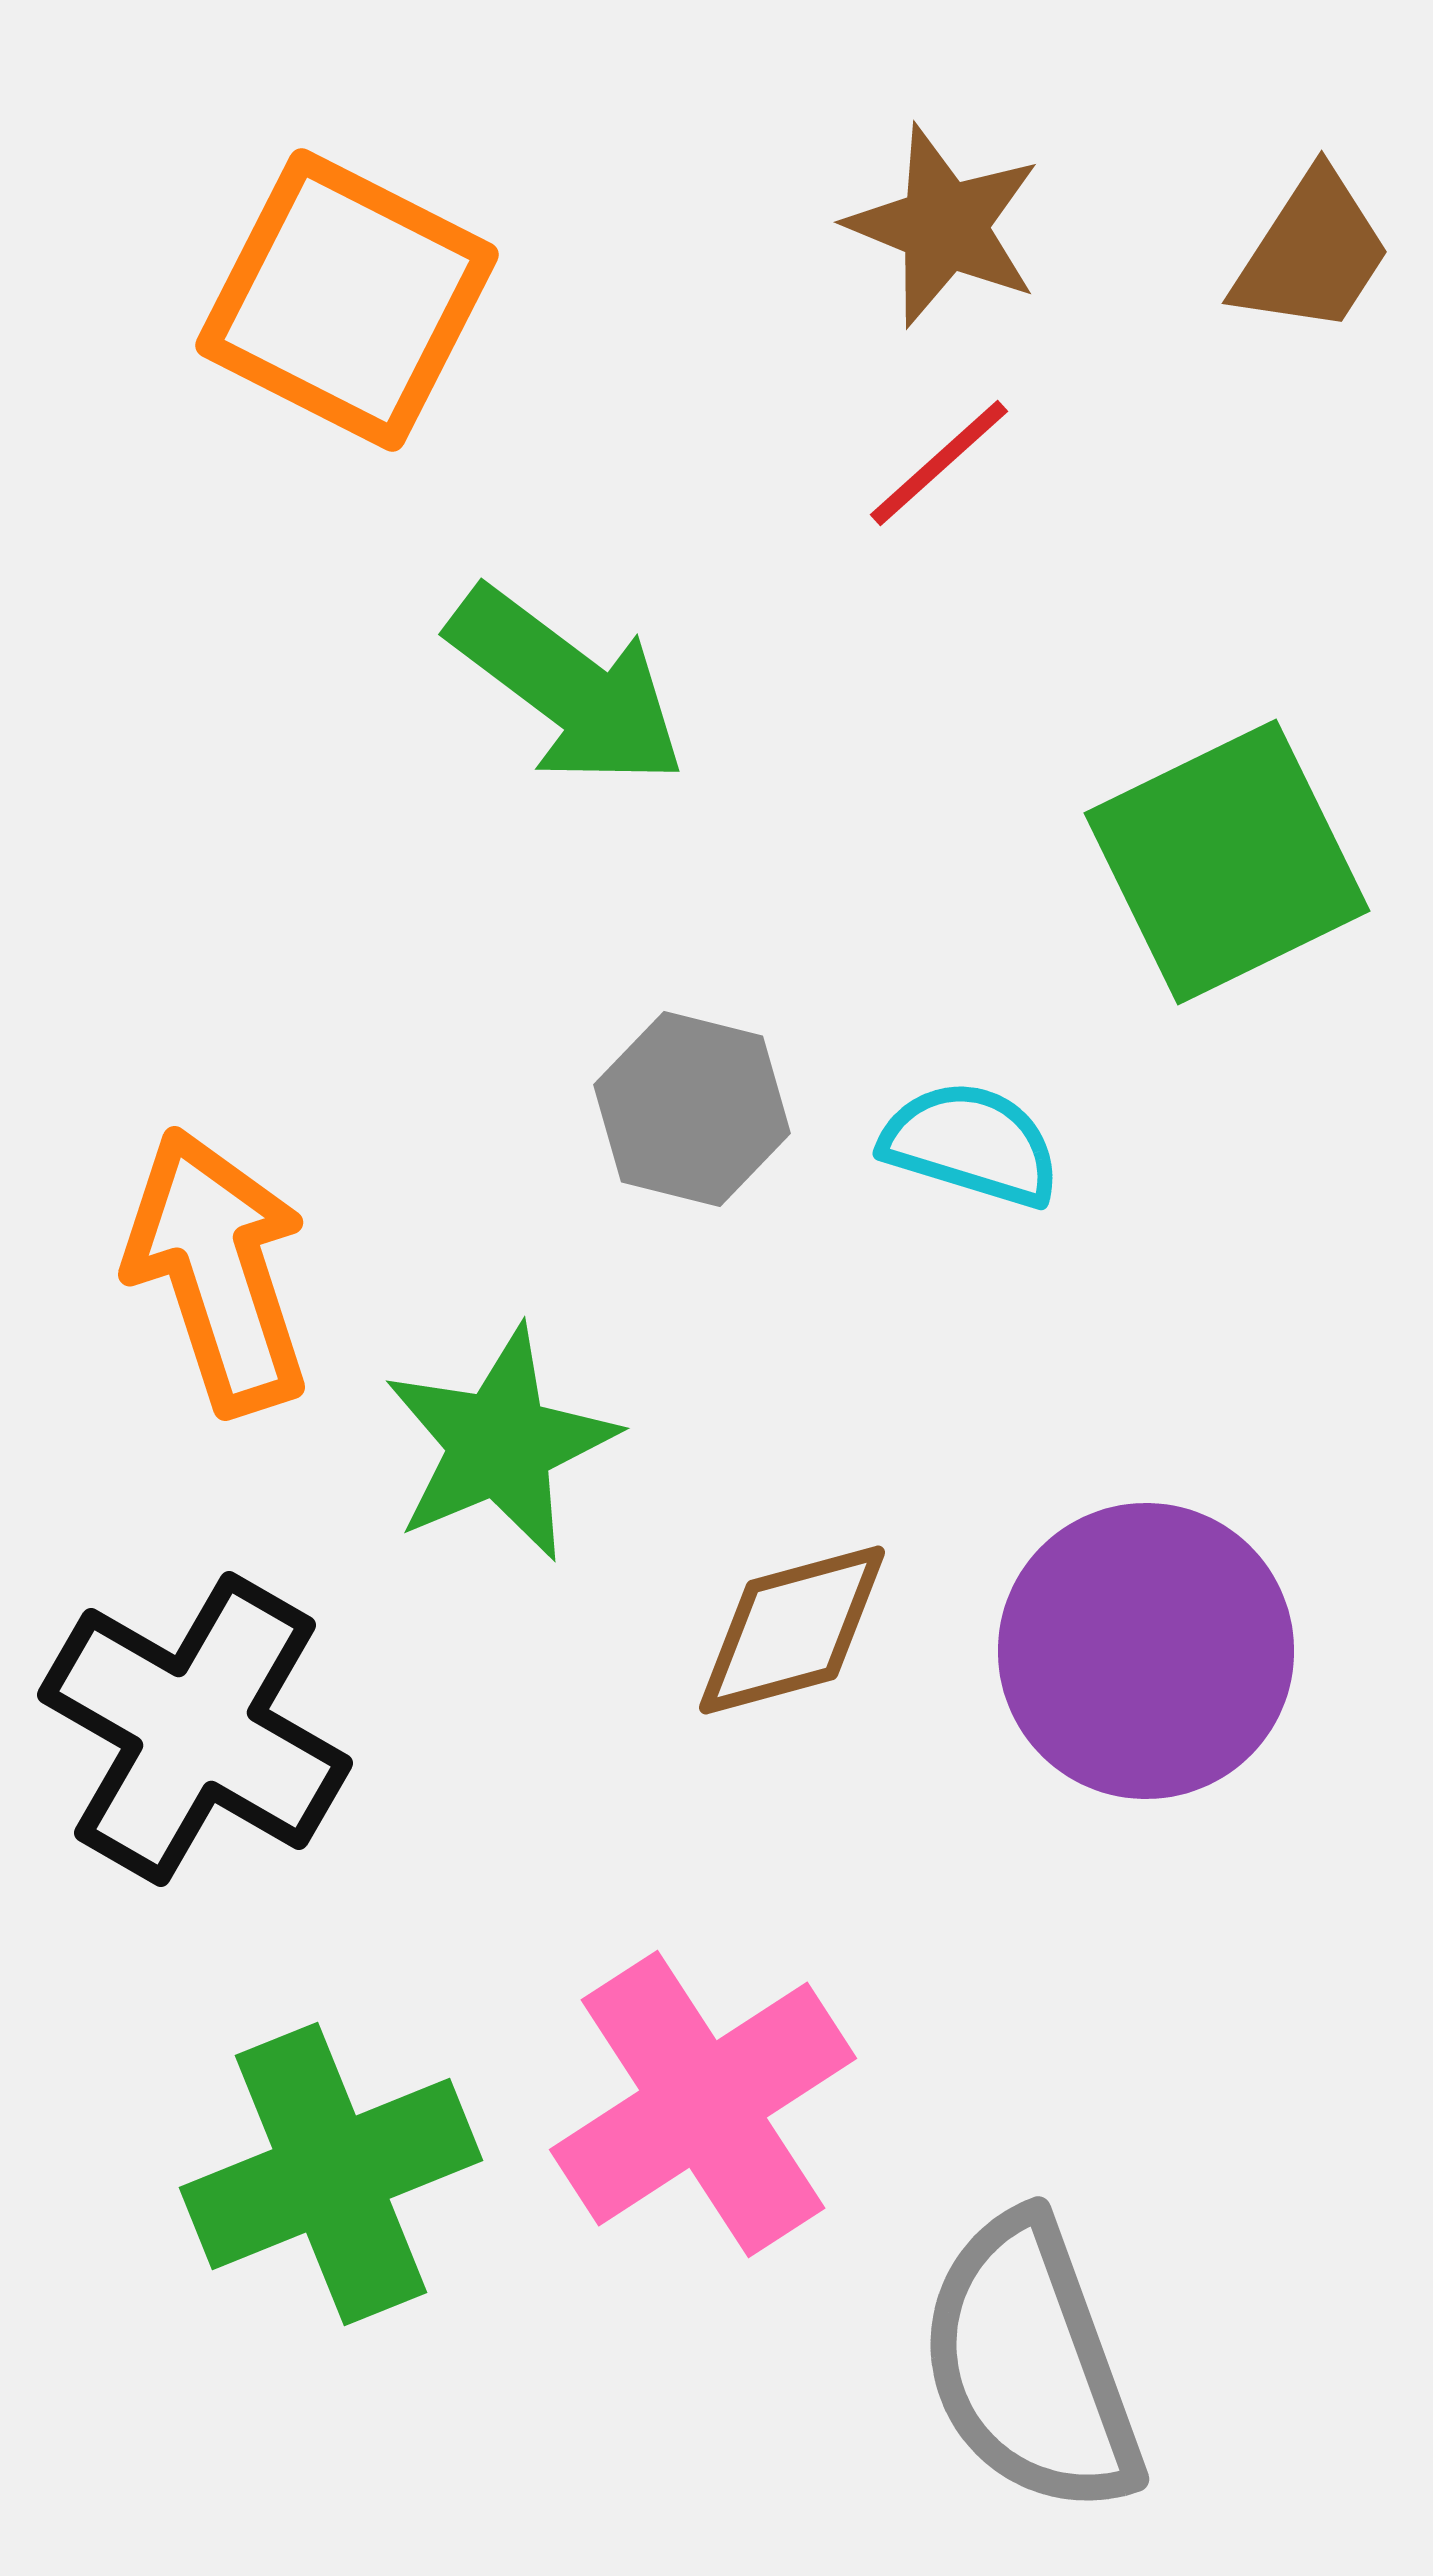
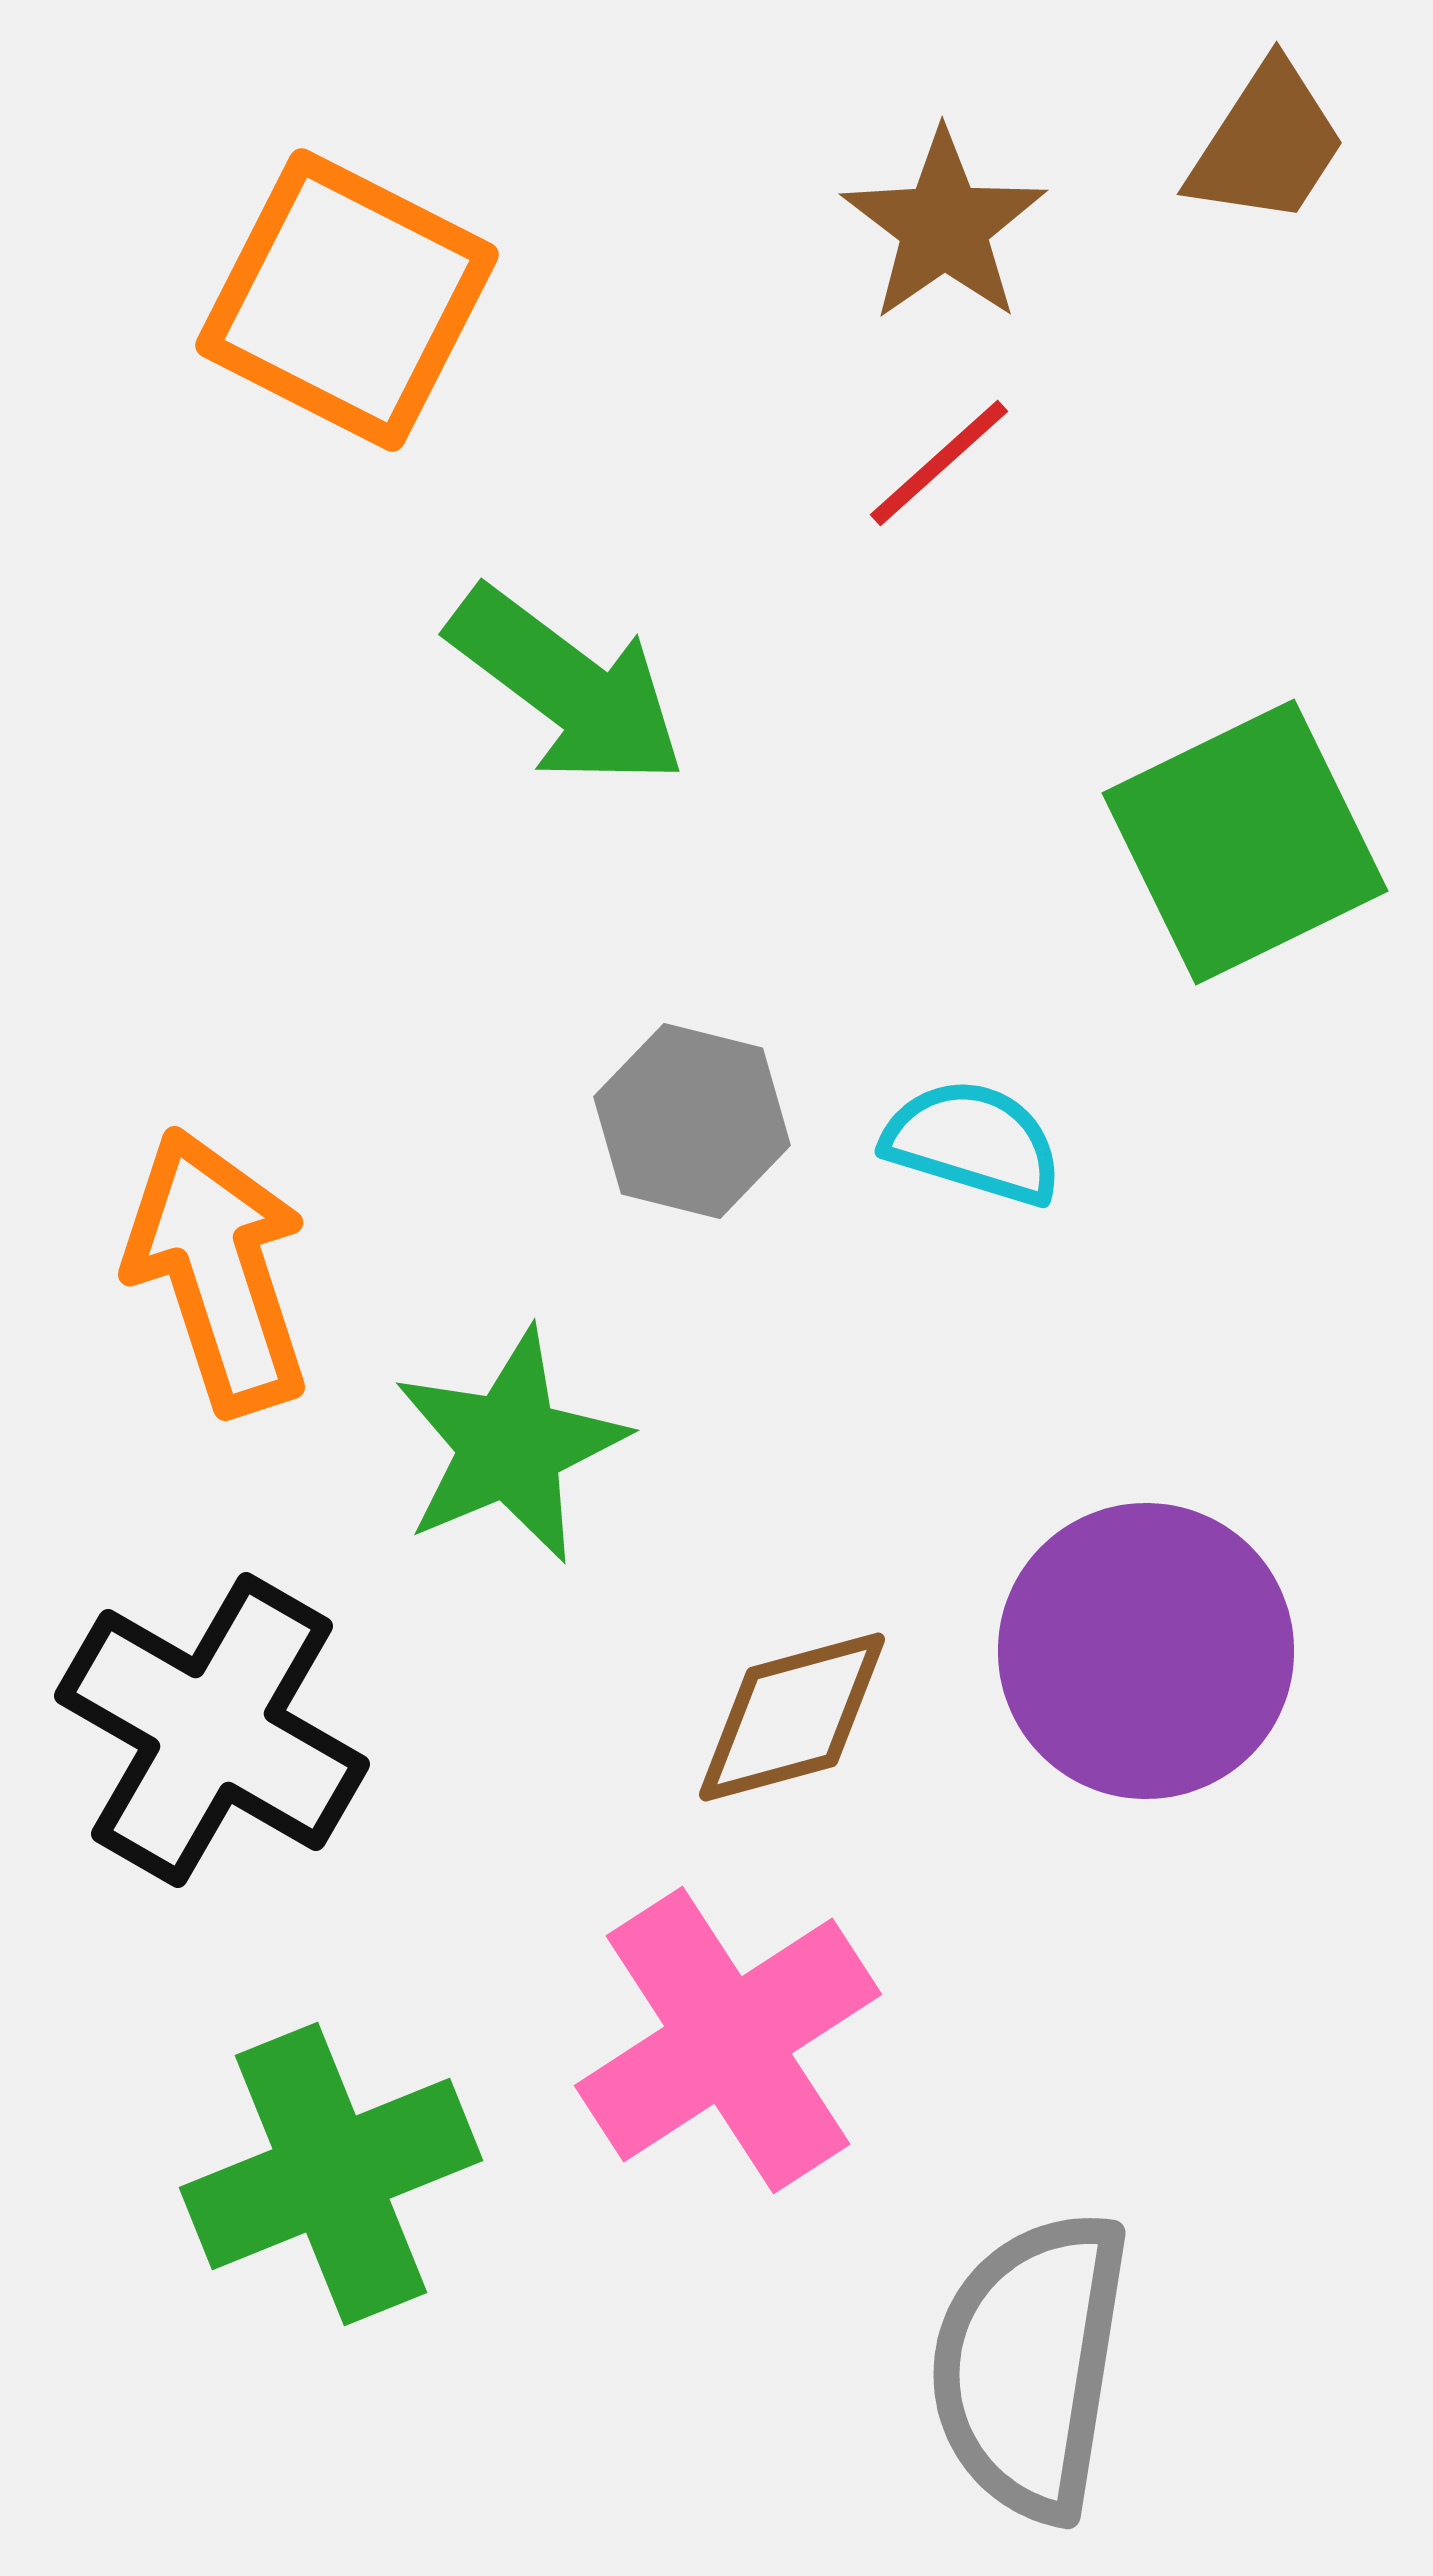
brown star: rotated 15 degrees clockwise
brown trapezoid: moved 45 px left, 109 px up
green square: moved 18 px right, 20 px up
gray hexagon: moved 12 px down
cyan semicircle: moved 2 px right, 2 px up
green star: moved 10 px right, 2 px down
brown diamond: moved 87 px down
black cross: moved 17 px right, 1 px down
pink cross: moved 25 px right, 64 px up
gray semicircle: rotated 29 degrees clockwise
